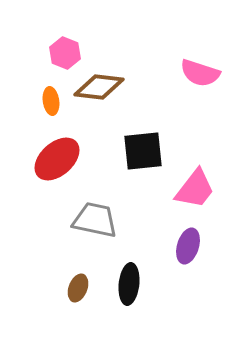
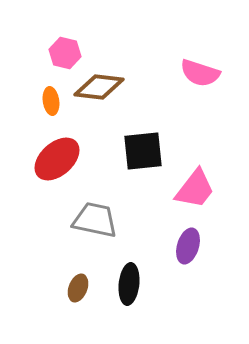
pink hexagon: rotated 8 degrees counterclockwise
